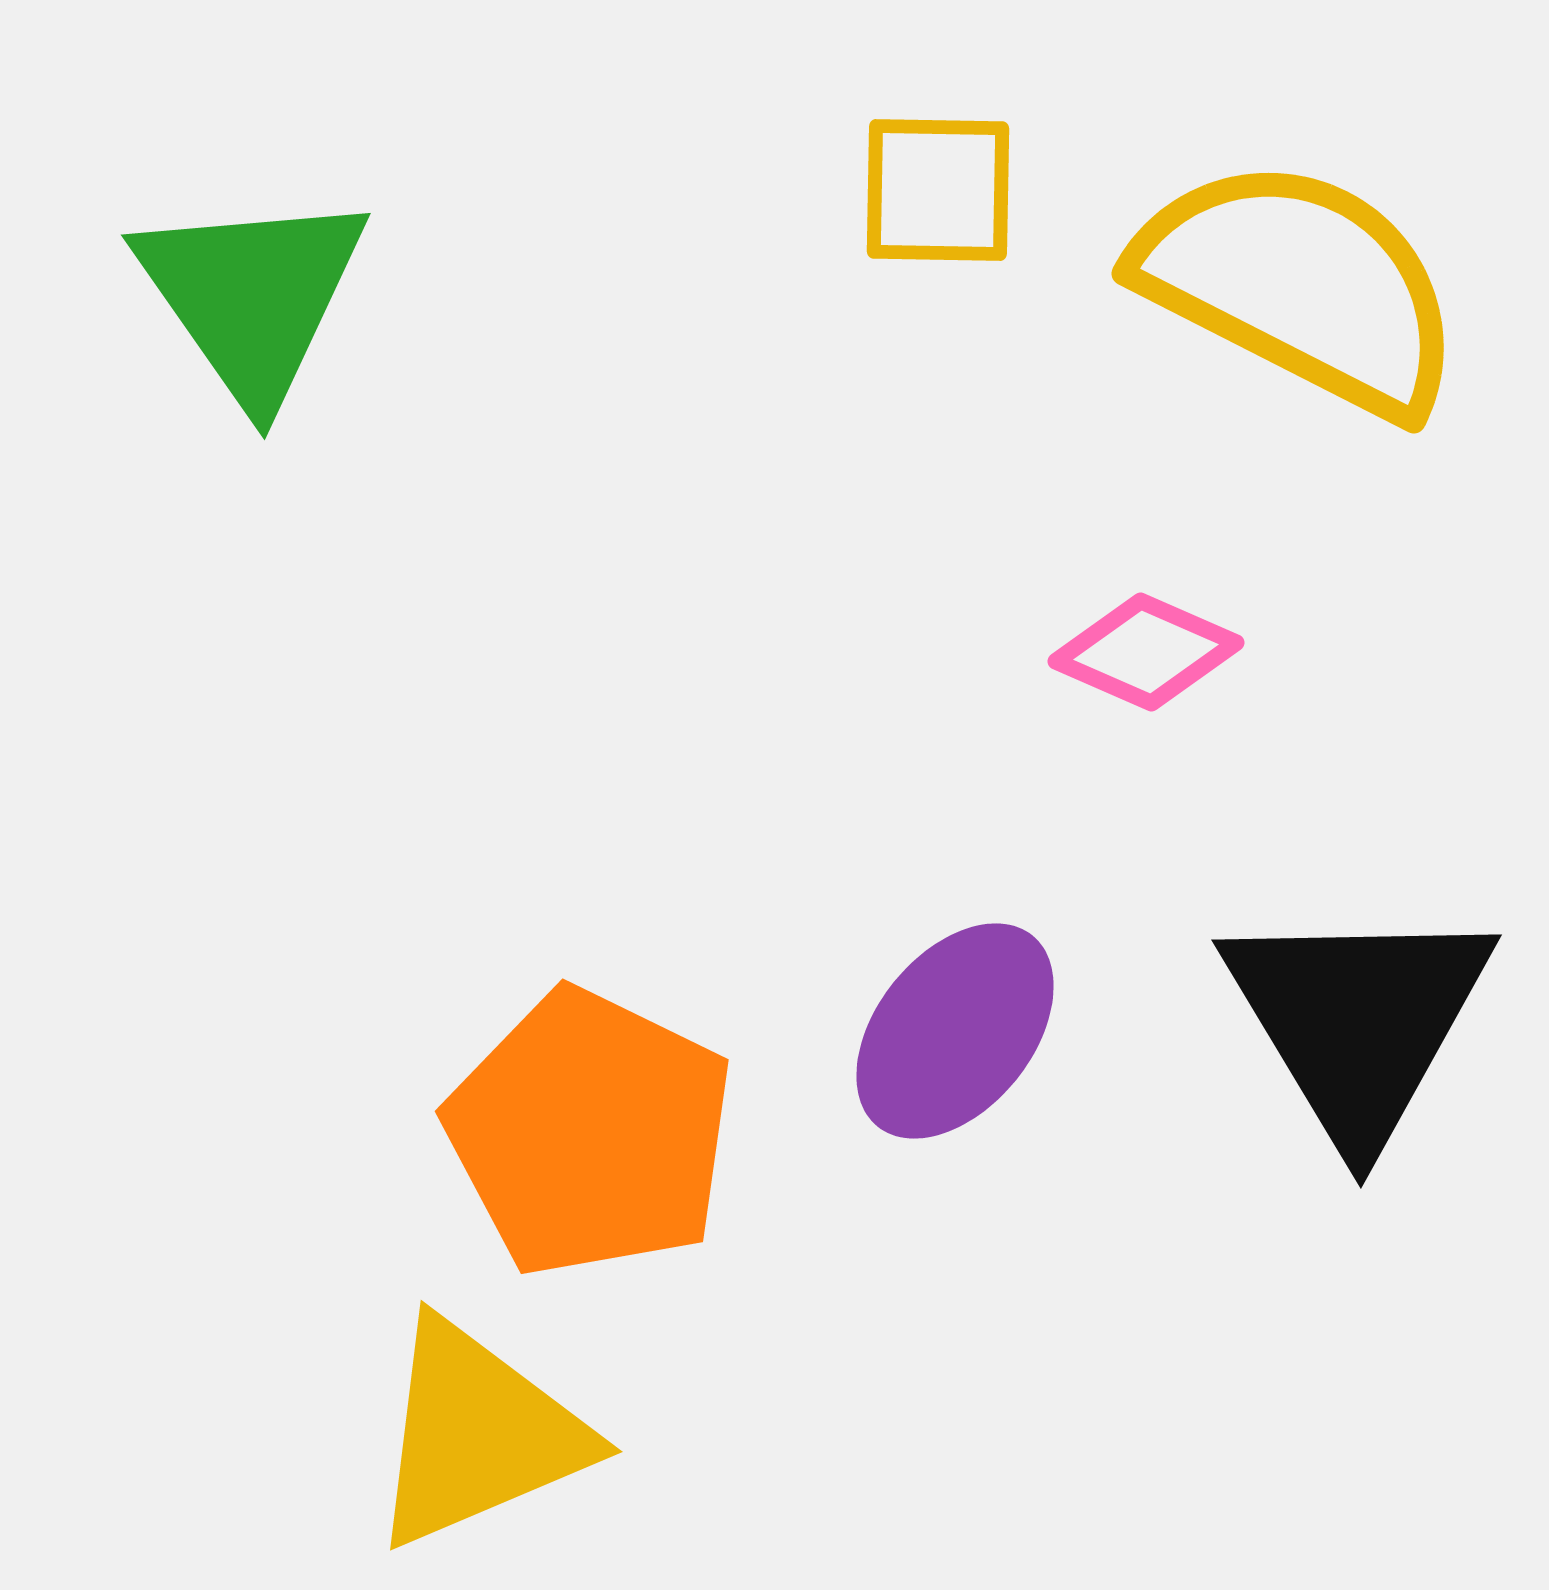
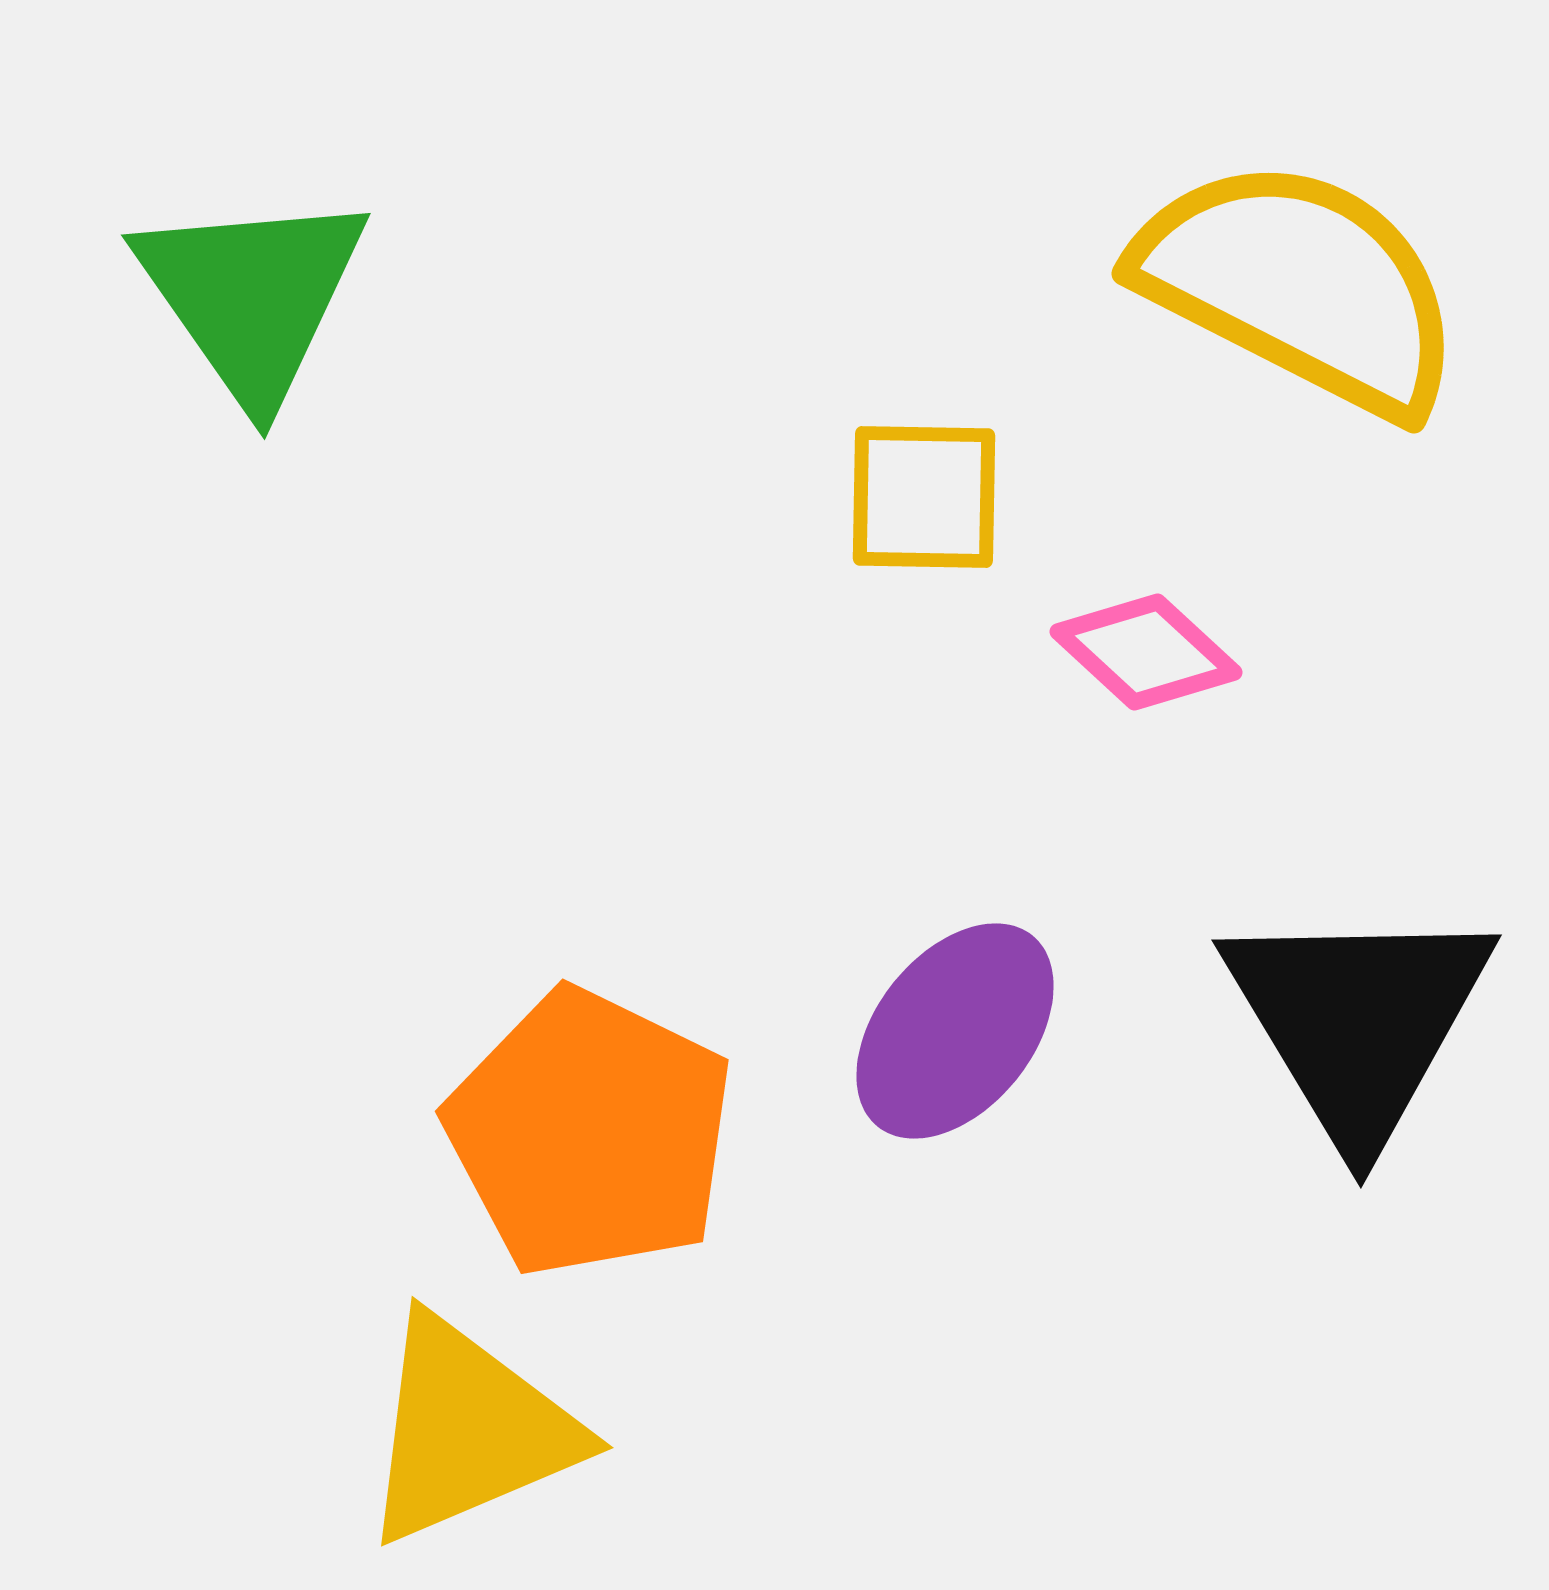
yellow square: moved 14 px left, 307 px down
pink diamond: rotated 19 degrees clockwise
yellow triangle: moved 9 px left, 4 px up
